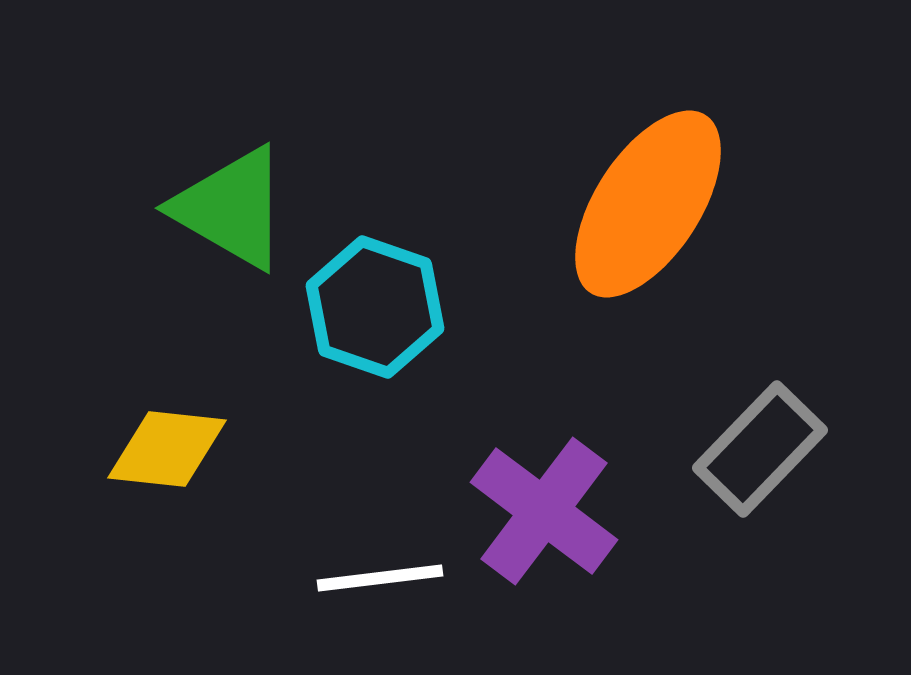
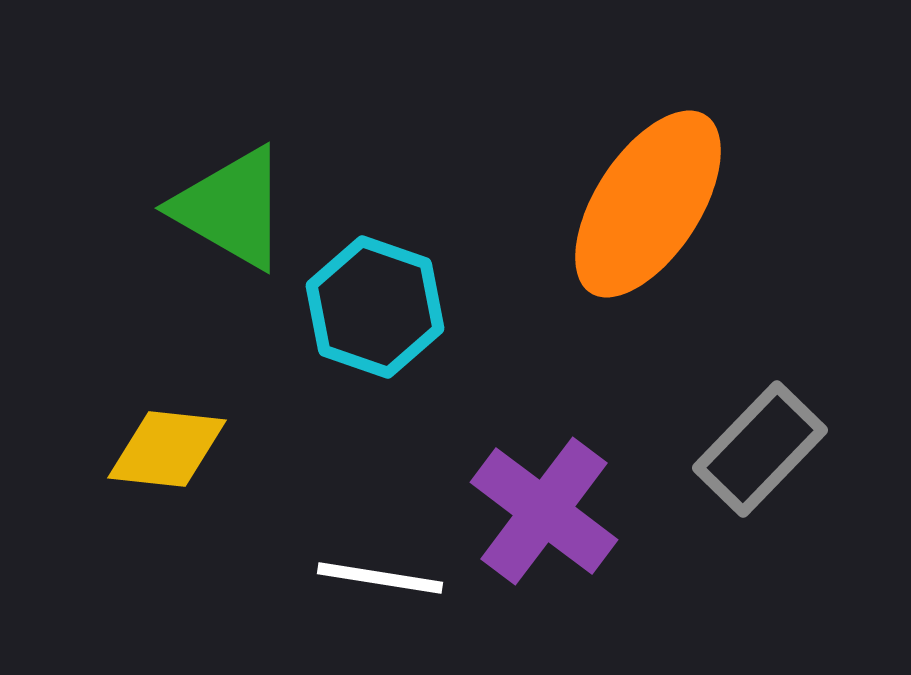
white line: rotated 16 degrees clockwise
